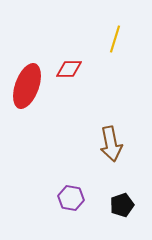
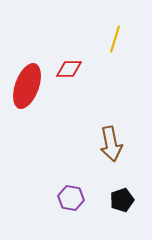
black pentagon: moved 5 px up
